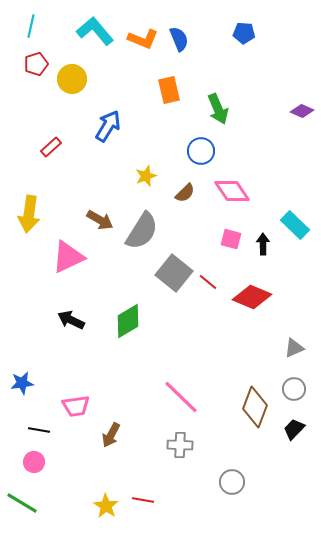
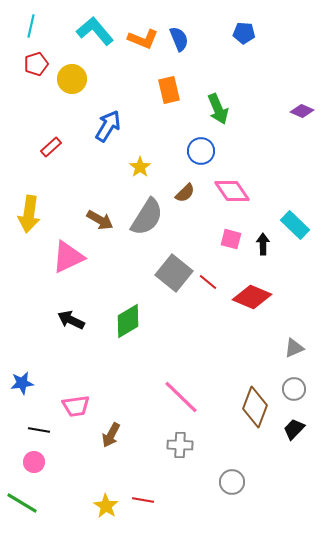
yellow star at (146, 176): moved 6 px left, 9 px up; rotated 15 degrees counterclockwise
gray semicircle at (142, 231): moved 5 px right, 14 px up
